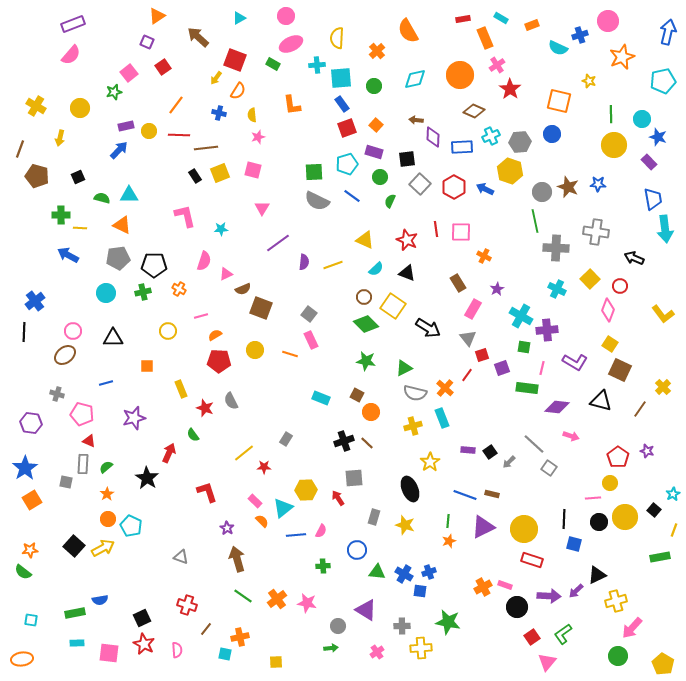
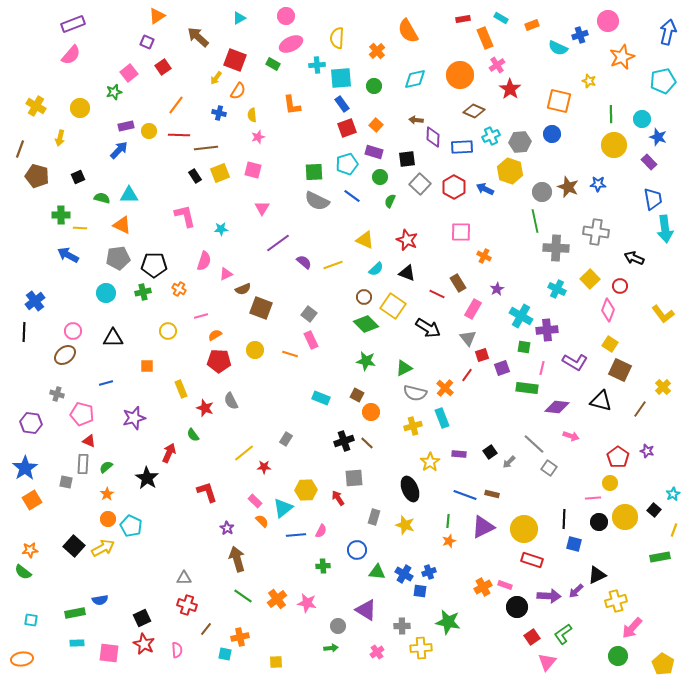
red line at (436, 229): moved 1 px right, 65 px down; rotated 56 degrees counterclockwise
purple semicircle at (304, 262): rotated 56 degrees counterclockwise
purple rectangle at (468, 450): moved 9 px left, 4 px down
gray triangle at (181, 557): moved 3 px right, 21 px down; rotated 21 degrees counterclockwise
